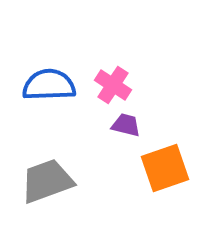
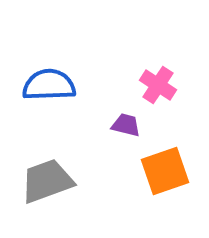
pink cross: moved 45 px right
orange square: moved 3 px down
